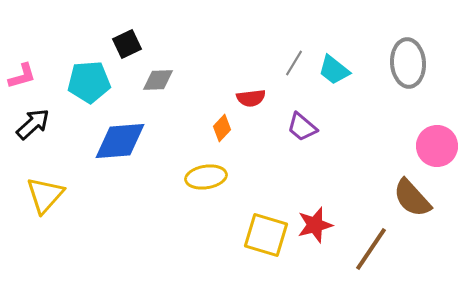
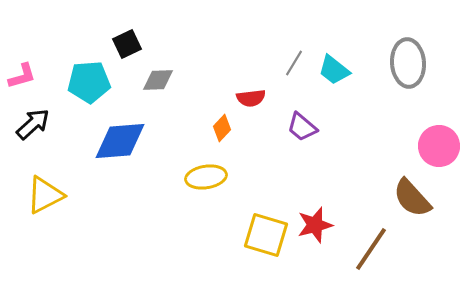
pink circle: moved 2 px right
yellow triangle: rotated 21 degrees clockwise
